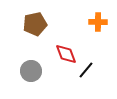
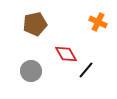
orange cross: rotated 24 degrees clockwise
red diamond: rotated 10 degrees counterclockwise
